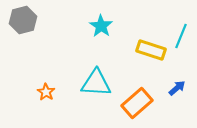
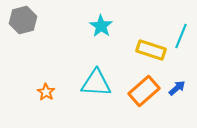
orange rectangle: moved 7 px right, 12 px up
